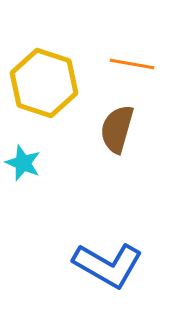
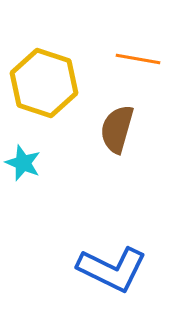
orange line: moved 6 px right, 5 px up
blue L-shape: moved 4 px right, 4 px down; rotated 4 degrees counterclockwise
